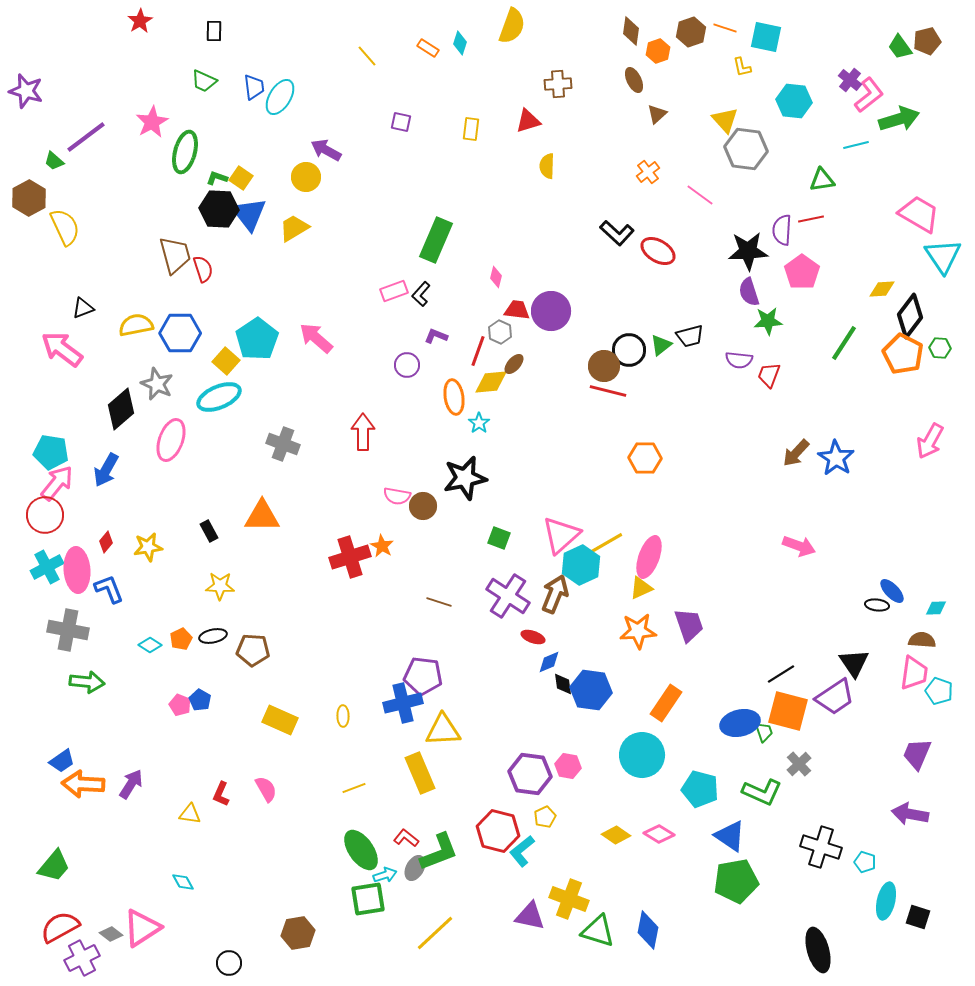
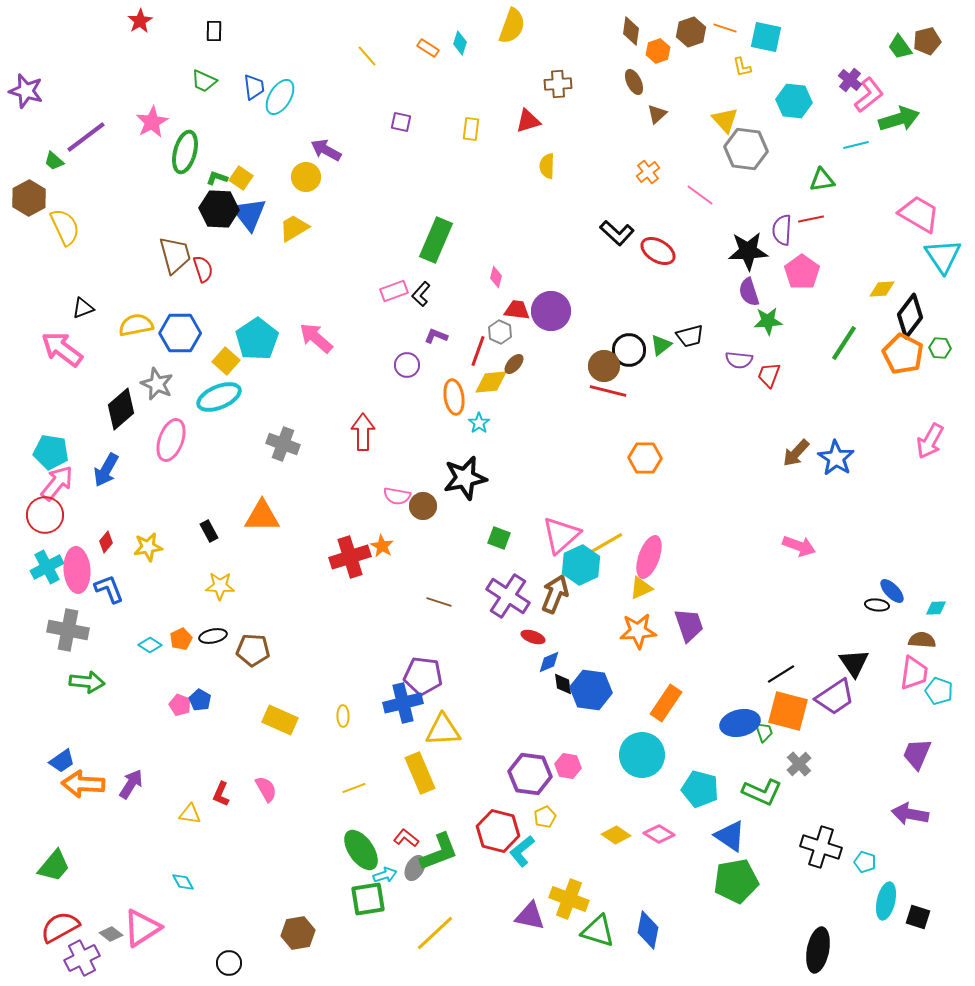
brown ellipse at (634, 80): moved 2 px down
black ellipse at (818, 950): rotated 27 degrees clockwise
